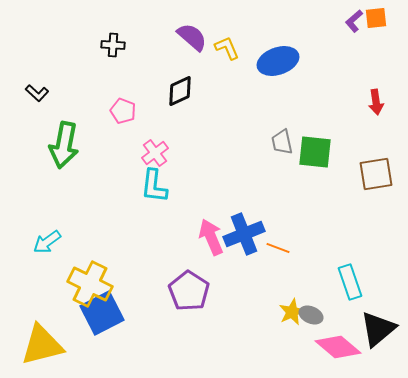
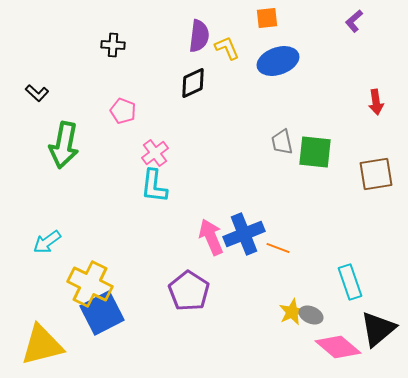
orange square: moved 109 px left
purple semicircle: moved 7 px right, 1 px up; rotated 56 degrees clockwise
black diamond: moved 13 px right, 8 px up
